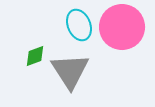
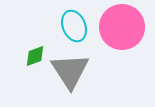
cyan ellipse: moved 5 px left, 1 px down
